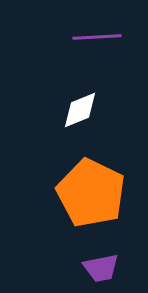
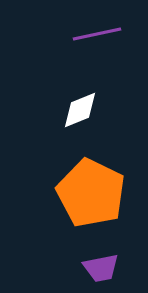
purple line: moved 3 px up; rotated 9 degrees counterclockwise
